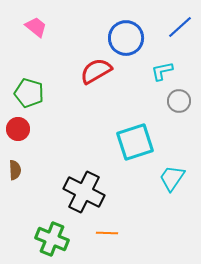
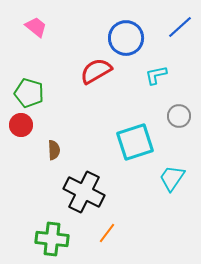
cyan L-shape: moved 6 px left, 4 px down
gray circle: moved 15 px down
red circle: moved 3 px right, 4 px up
brown semicircle: moved 39 px right, 20 px up
orange line: rotated 55 degrees counterclockwise
green cross: rotated 16 degrees counterclockwise
